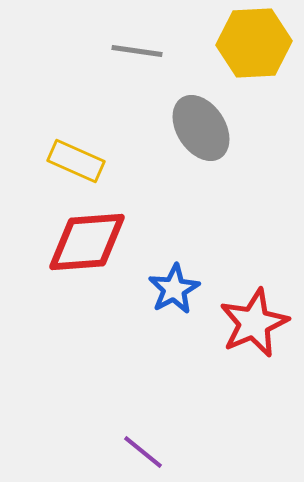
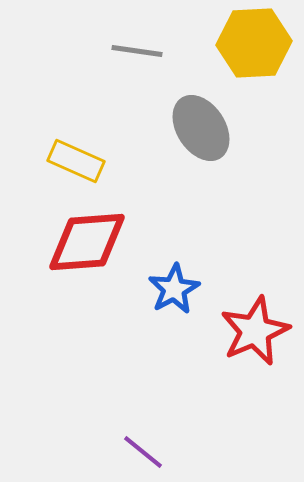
red star: moved 1 px right, 8 px down
